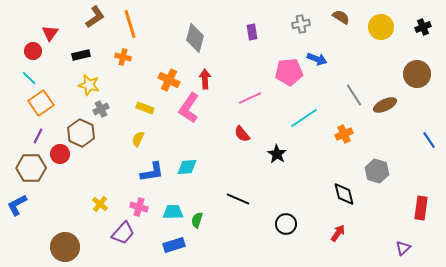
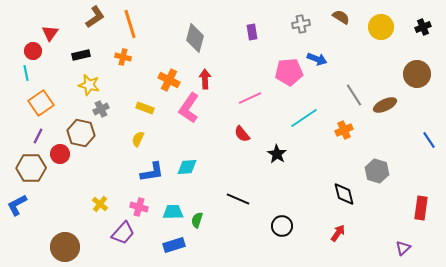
cyan line at (29, 78): moved 3 px left, 5 px up; rotated 35 degrees clockwise
brown hexagon at (81, 133): rotated 12 degrees counterclockwise
orange cross at (344, 134): moved 4 px up
black circle at (286, 224): moved 4 px left, 2 px down
